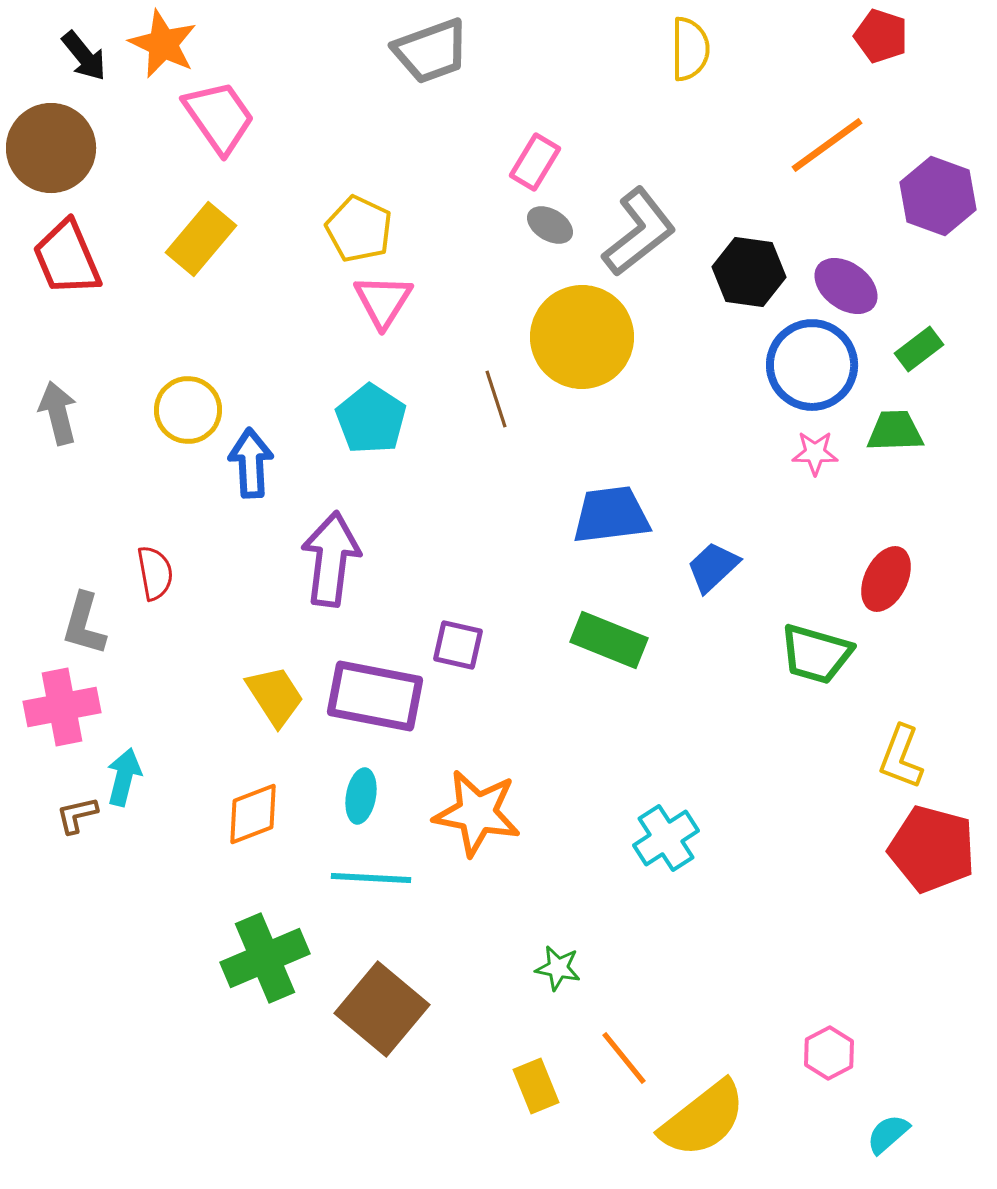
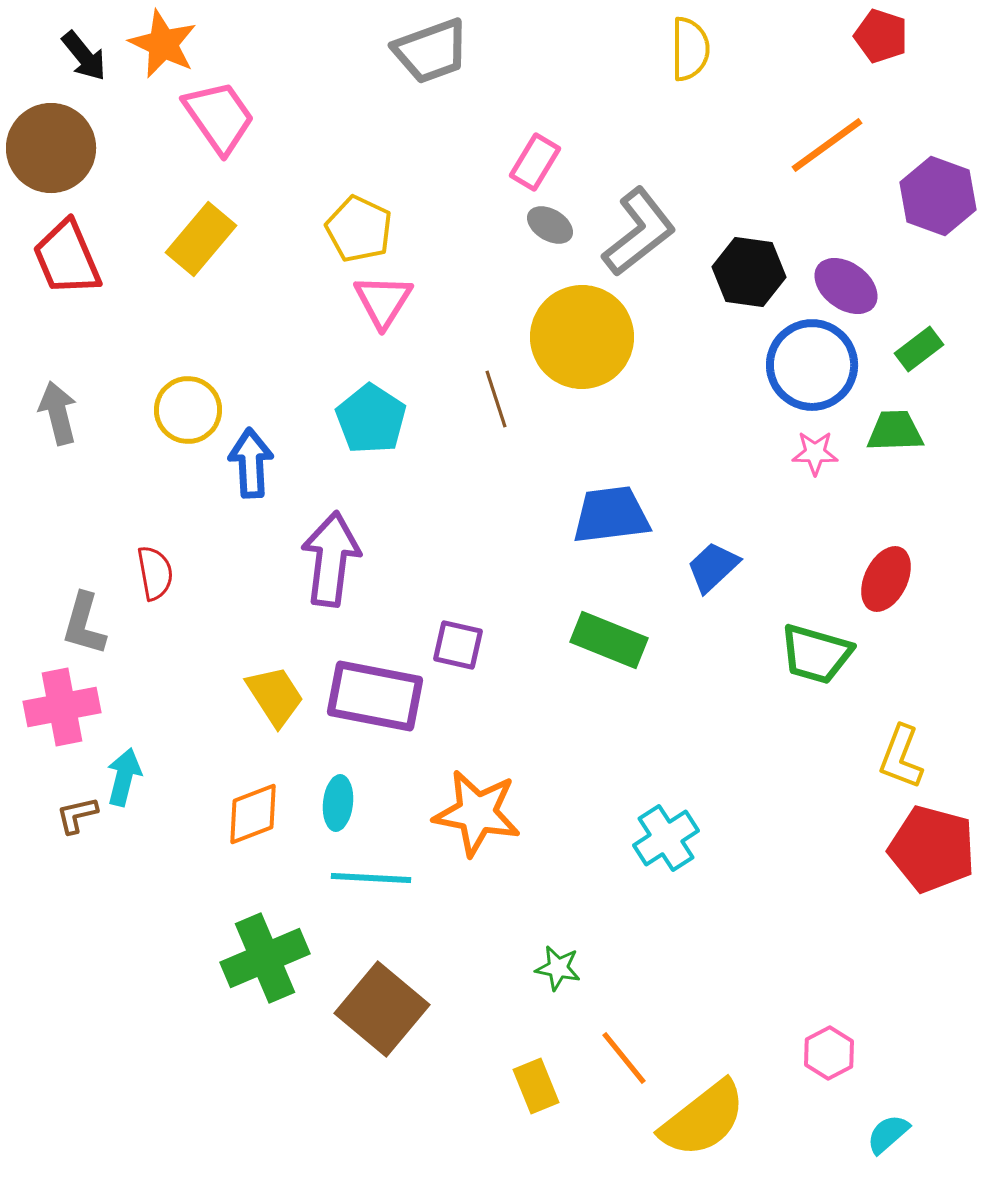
cyan ellipse at (361, 796): moved 23 px left, 7 px down; rotated 4 degrees counterclockwise
